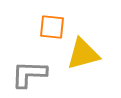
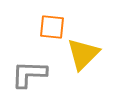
yellow triangle: rotated 30 degrees counterclockwise
